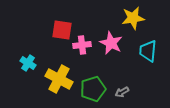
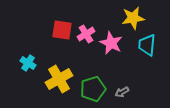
pink cross: moved 4 px right, 11 px up; rotated 24 degrees counterclockwise
cyan trapezoid: moved 1 px left, 6 px up
yellow cross: rotated 32 degrees clockwise
